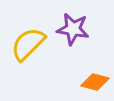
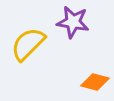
purple star: moved 7 px up
